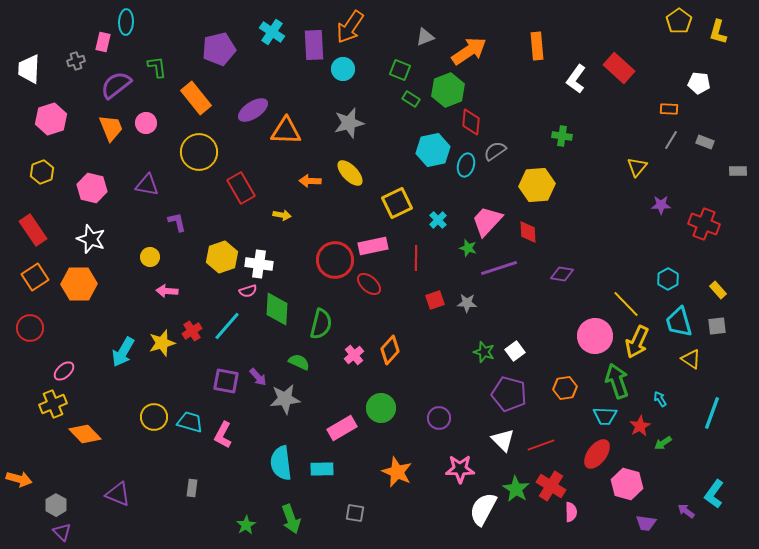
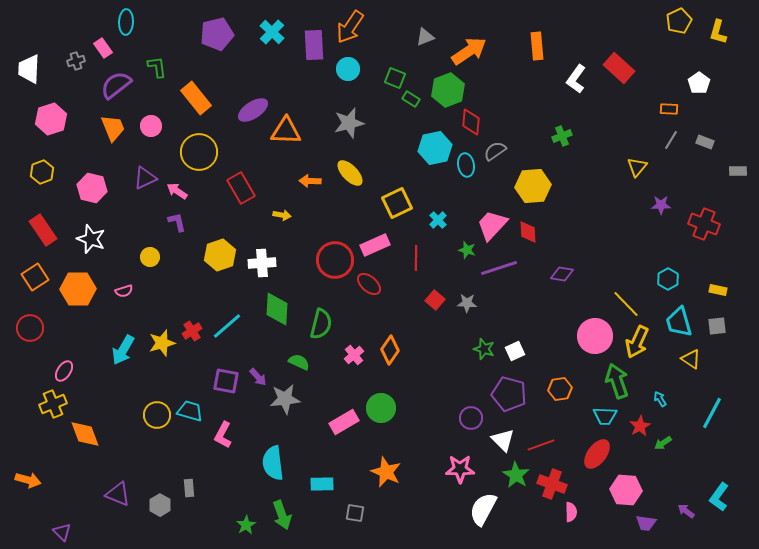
yellow pentagon at (679, 21): rotated 10 degrees clockwise
cyan cross at (272, 32): rotated 10 degrees clockwise
pink rectangle at (103, 42): moved 6 px down; rotated 48 degrees counterclockwise
purple pentagon at (219, 49): moved 2 px left, 15 px up
cyan circle at (343, 69): moved 5 px right
green square at (400, 70): moved 5 px left, 8 px down
white pentagon at (699, 83): rotated 30 degrees clockwise
pink circle at (146, 123): moved 5 px right, 3 px down
orange trapezoid at (111, 128): moved 2 px right
green cross at (562, 136): rotated 30 degrees counterclockwise
cyan hexagon at (433, 150): moved 2 px right, 2 px up
cyan ellipse at (466, 165): rotated 25 degrees counterclockwise
purple triangle at (147, 185): moved 2 px left, 7 px up; rotated 35 degrees counterclockwise
yellow hexagon at (537, 185): moved 4 px left, 1 px down
pink trapezoid at (487, 221): moved 5 px right, 4 px down
red rectangle at (33, 230): moved 10 px right
pink rectangle at (373, 246): moved 2 px right, 1 px up; rotated 12 degrees counterclockwise
green star at (468, 248): moved 1 px left, 2 px down
yellow hexagon at (222, 257): moved 2 px left, 2 px up
white cross at (259, 264): moved 3 px right, 1 px up; rotated 12 degrees counterclockwise
orange hexagon at (79, 284): moved 1 px left, 5 px down
yellow rectangle at (718, 290): rotated 36 degrees counterclockwise
pink arrow at (167, 291): moved 10 px right, 100 px up; rotated 30 degrees clockwise
pink semicircle at (248, 291): moved 124 px left
red square at (435, 300): rotated 30 degrees counterclockwise
cyan line at (227, 326): rotated 8 degrees clockwise
orange diamond at (390, 350): rotated 8 degrees counterclockwise
white square at (515, 351): rotated 12 degrees clockwise
cyan arrow at (123, 352): moved 2 px up
green star at (484, 352): moved 3 px up
pink ellipse at (64, 371): rotated 15 degrees counterclockwise
orange hexagon at (565, 388): moved 5 px left, 1 px down
cyan line at (712, 413): rotated 8 degrees clockwise
yellow circle at (154, 417): moved 3 px right, 2 px up
purple circle at (439, 418): moved 32 px right
cyan trapezoid at (190, 422): moved 11 px up
pink rectangle at (342, 428): moved 2 px right, 6 px up
orange diamond at (85, 434): rotated 24 degrees clockwise
cyan semicircle at (281, 463): moved 8 px left
cyan rectangle at (322, 469): moved 15 px down
orange star at (397, 472): moved 11 px left
orange arrow at (19, 479): moved 9 px right, 1 px down
pink hexagon at (627, 484): moved 1 px left, 6 px down; rotated 12 degrees counterclockwise
red cross at (551, 486): moved 1 px right, 2 px up; rotated 12 degrees counterclockwise
gray rectangle at (192, 488): moved 3 px left; rotated 12 degrees counterclockwise
green star at (516, 489): moved 14 px up
cyan L-shape at (714, 494): moved 5 px right, 3 px down
gray hexagon at (56, 505): moved 104 px right
green arrow at (291, 519): moved 9 px left, 4 px up
